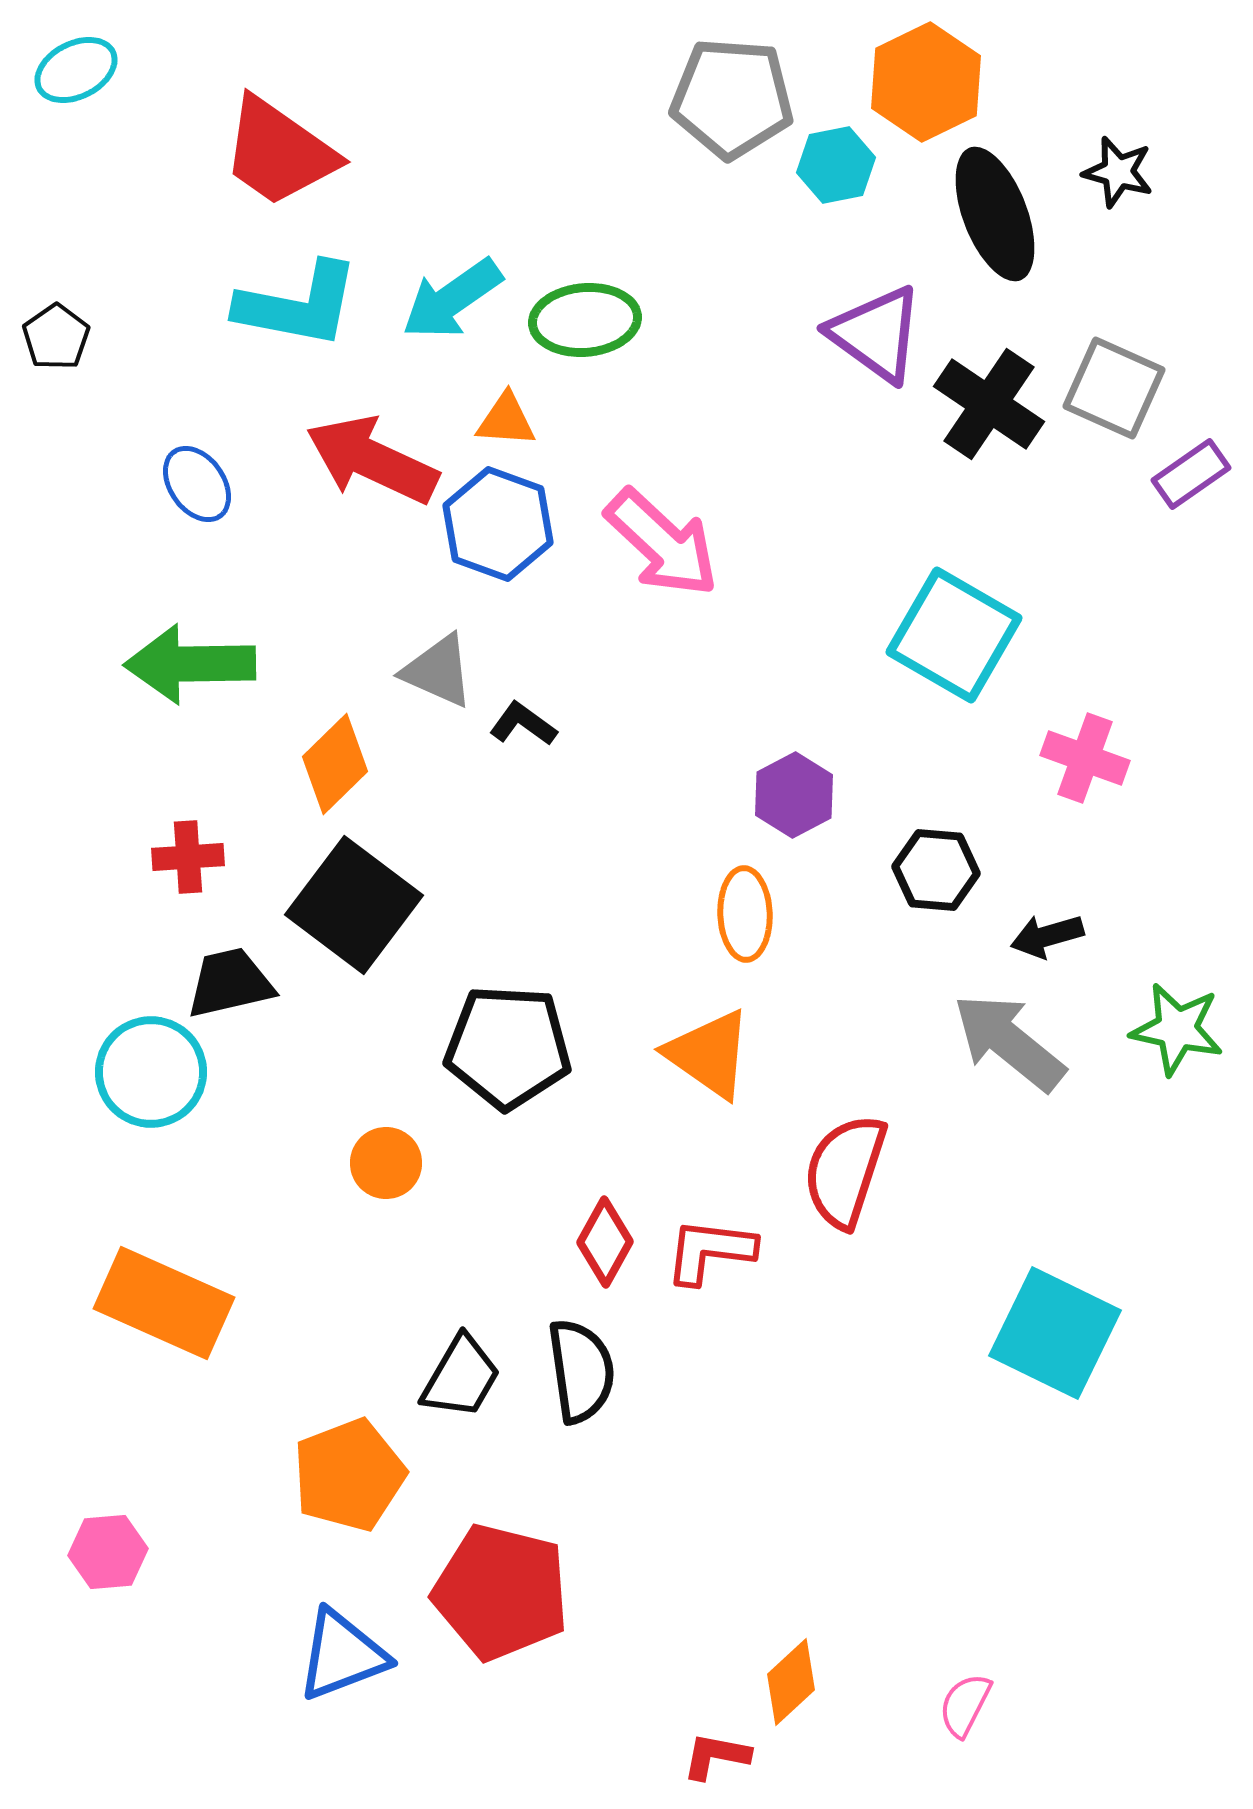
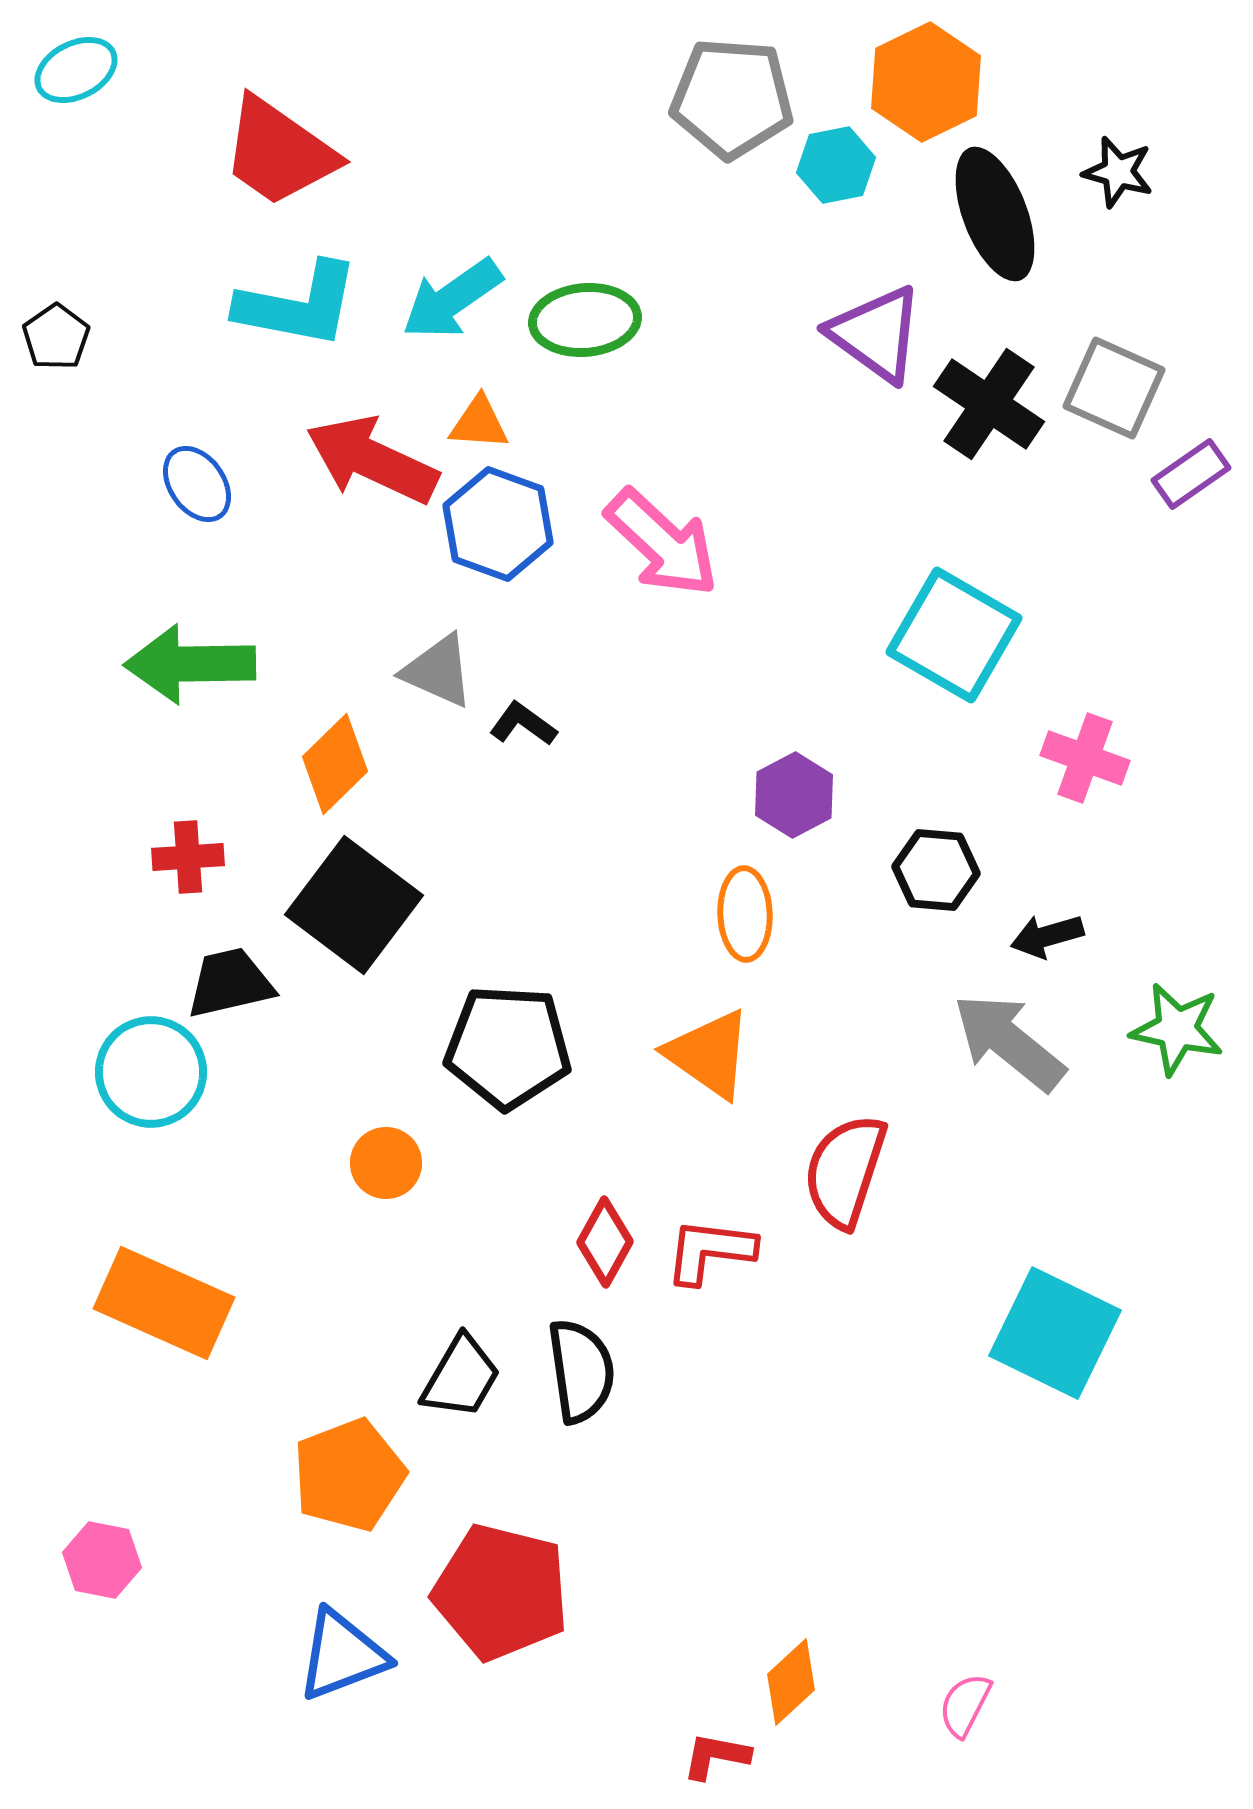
orange triangle at (506, 420): moved 27 px left, 3 px down
pink hexagon at (108, 1552): moved 6 px left, 8 px down; rotated 16 degrees clockwise
